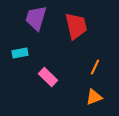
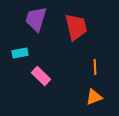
purple trapezoid: moved 1 px down
red trapezoid: moved 1 px down
orange line: rotated 28 degrees counterclockwise
pink rectangle: moved 7 px left, 1 px up
